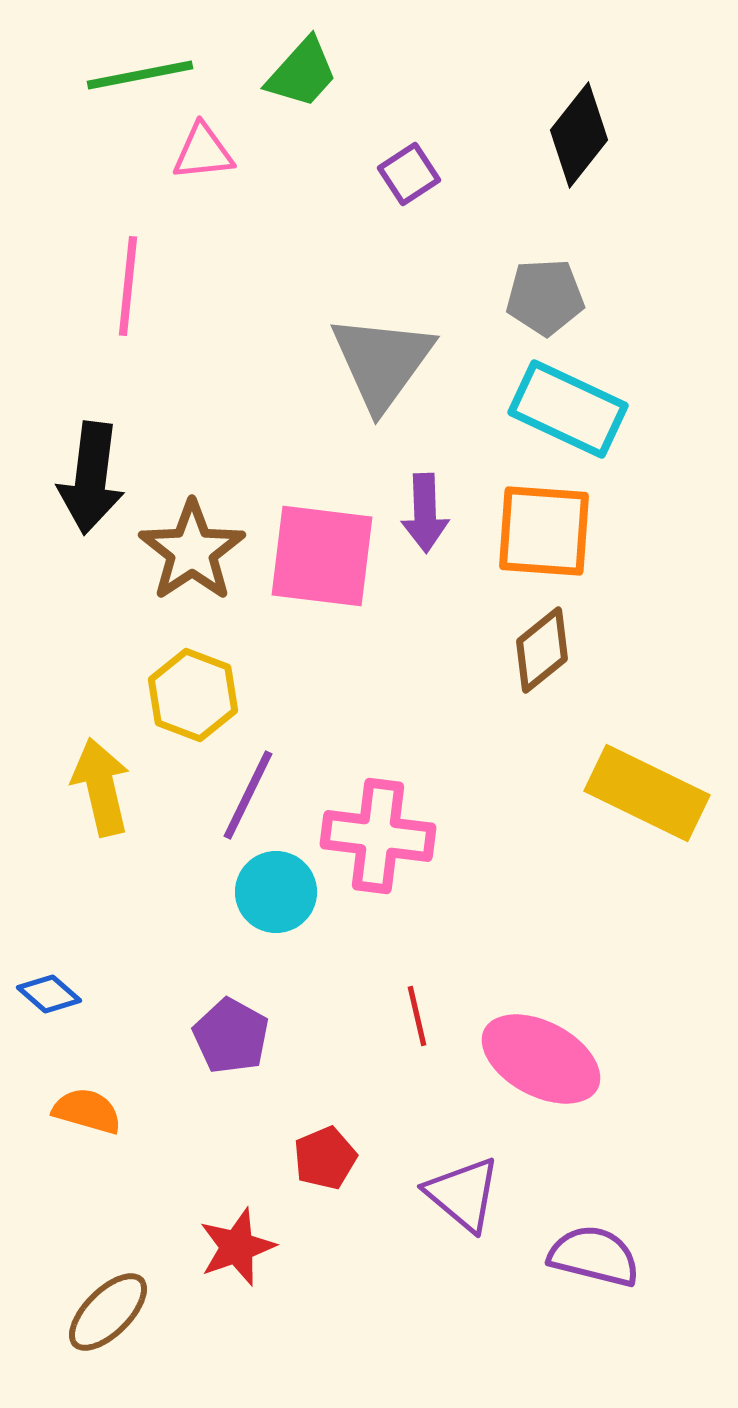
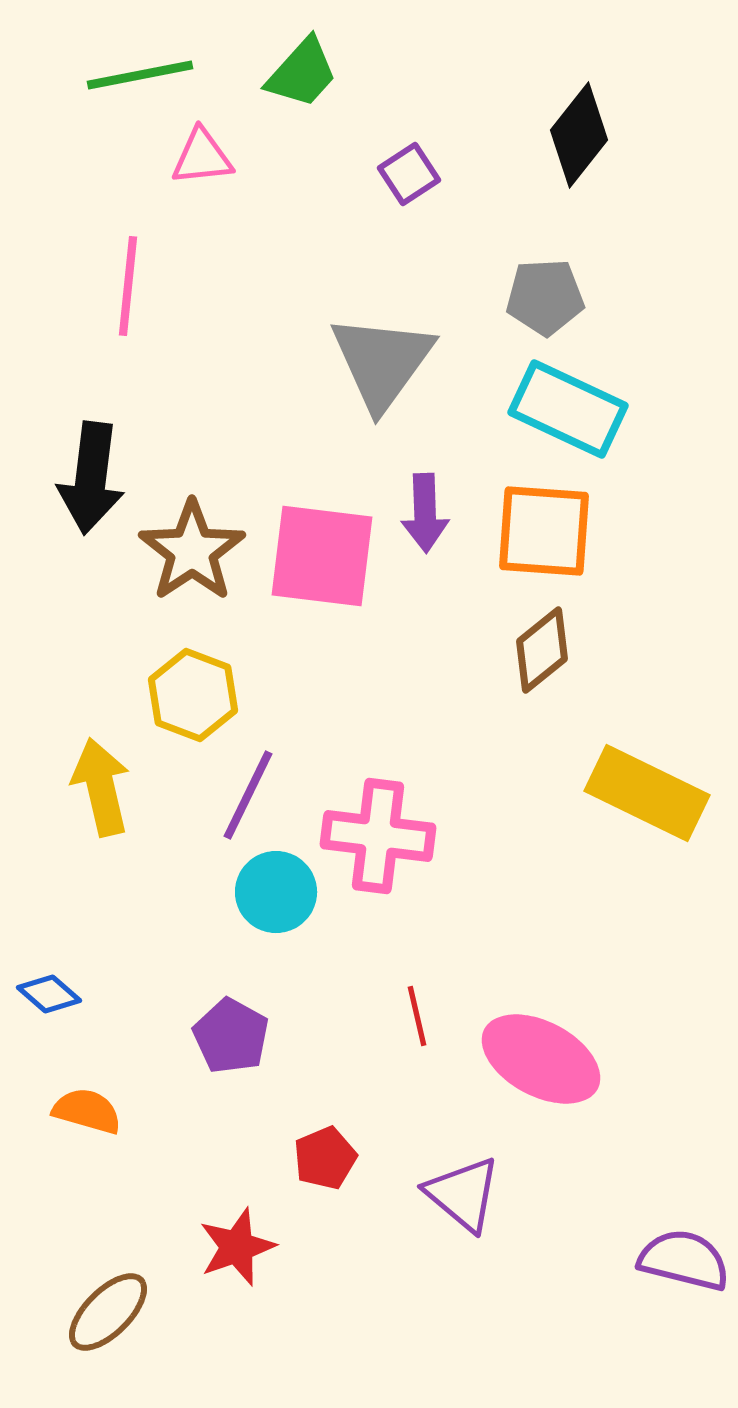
pink triangle: moved 1 px left, 5 px down
purple semicircle: moved 90 px right, 4 px down
